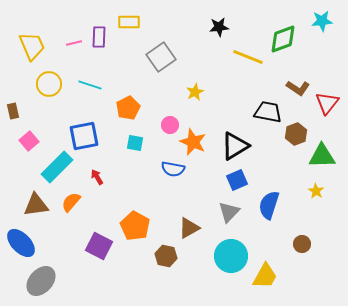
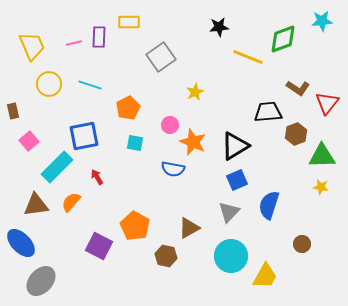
black trapezoid at (268, 112): rotated 16 degrees counterclockwise
yellow star at (316, 191): moved 5 px right, 4 px up; rotated 21 degrees counterclockwise
